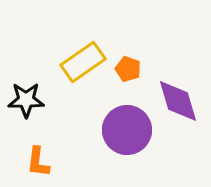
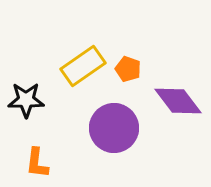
yellow rectangle: moved 4 px down
purple diamond: rotated 21 degrees counterclockwise
purple circle: moved 13 px left, 2 px up
orange L-shape: moved 1 px left, 1 px down
